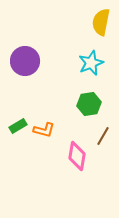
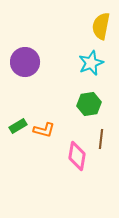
yellow semicircle: moved 4 px down
purple circle: moved 1 px down
brown line: moved 2 px left, 3 px down; rotated 24 degrees counterclockwise
